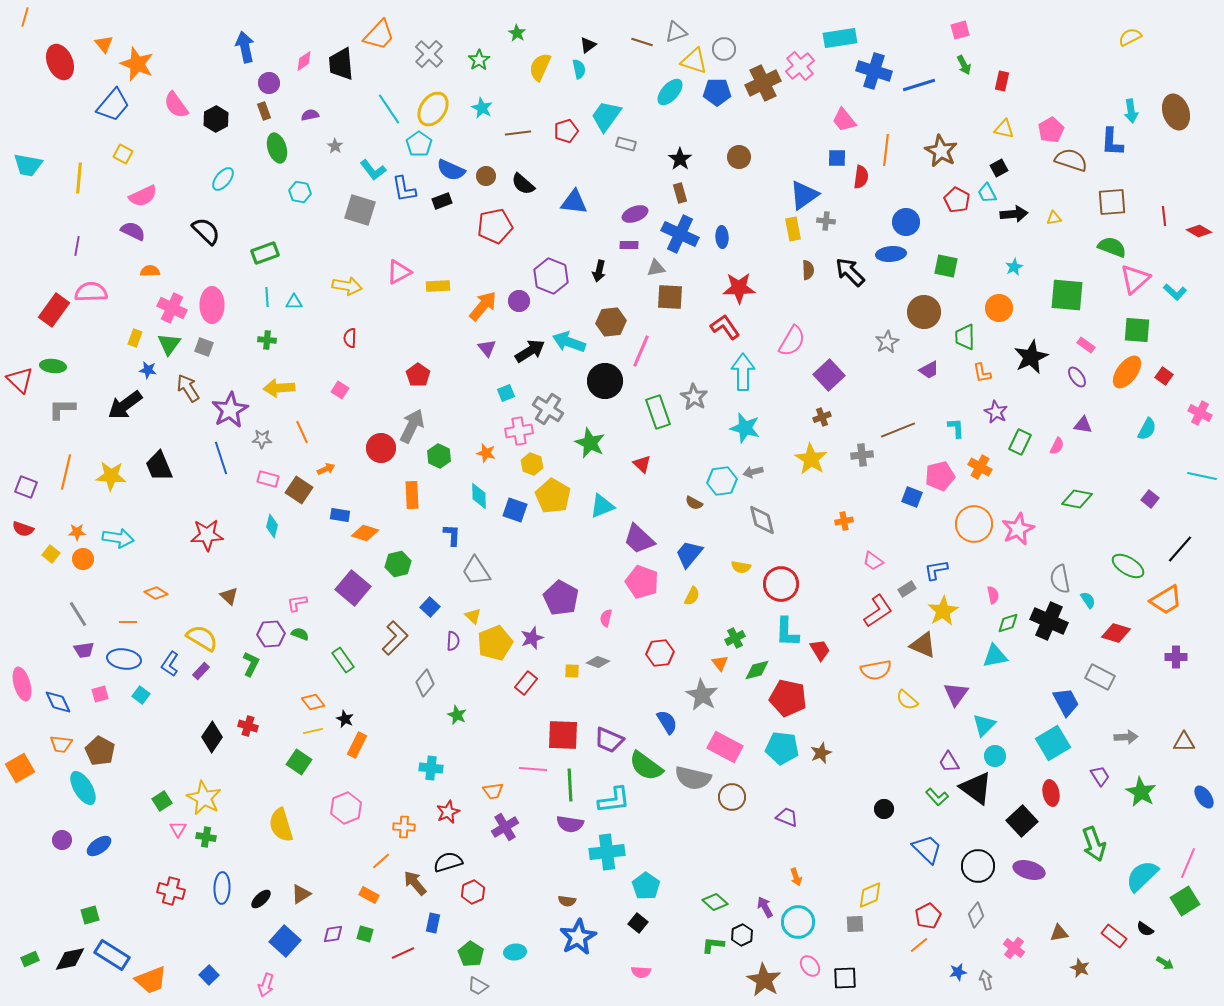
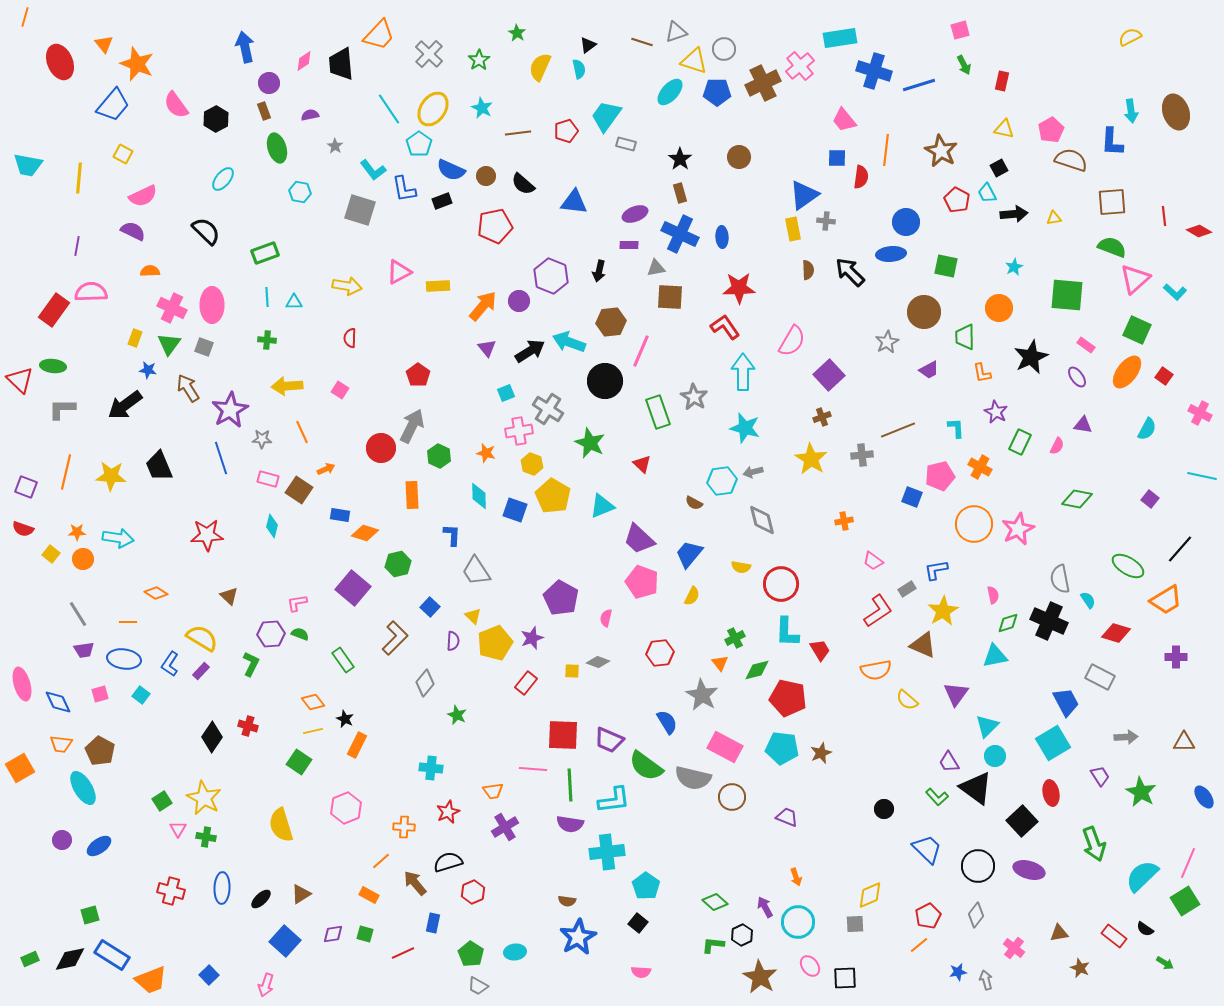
green square at (1137, 330): rotated 20 degrees clockwise
yellow arrow at (279, 388): moved 8 px right, 2 px up
cyan triangle at (984, 725): moved 3 px right, 1 px down
brown star at (764, 980): moved 4 px left, 3 px up
